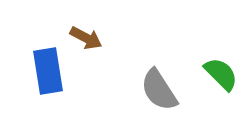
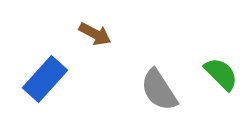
brown arrow: moved 9 px right, 4 px up
blue rectangle: moved 3 px left, 8 px down; rotated 51 degrees clockwise
